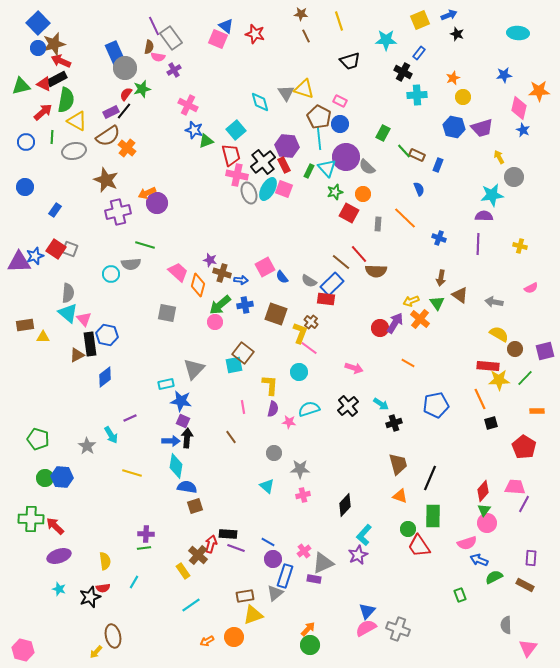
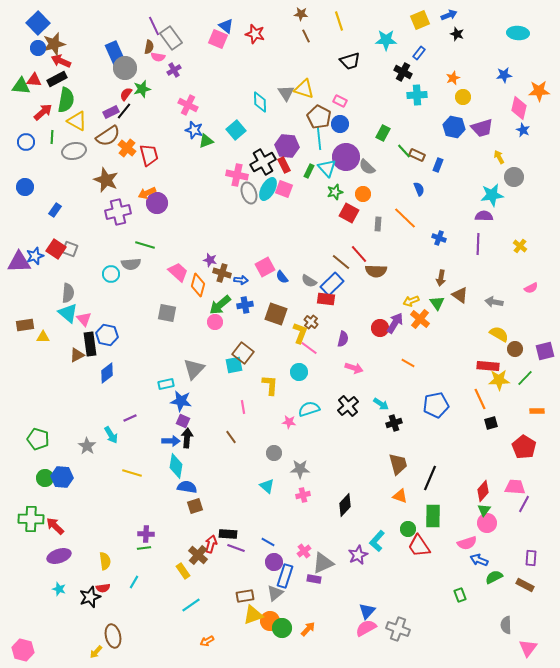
red triangle at (44, 84): moved 10 px left, 4 px up; rotated 21 degrees counterclockwise
green triangle at (21, 86): rotated 18 degrees clockwise
cyan diamond at (260, 102): rotated 15 degrees clockwise
red trapezoid at (231, 155): moved 82 px left
black cross at (263, 162): rotated 10 degrees clockwise
yellow cross at (520, 246): rotated 24 degrees clockwise
blue diamond at (105, 377): moved 2 px right, 4 px up
purple semicircle at (273, 409): moved 70 px right, 70 px up
cyan L-shape at (364, 535): moved 13 px right, 6 px down
purple circle at (273, 559): moved 1 px right, 3 px down
orange circle at (234, 637): moved 36 px right, 16 px up
green circle at (310, 645): moved 28 px left, 17 px up
